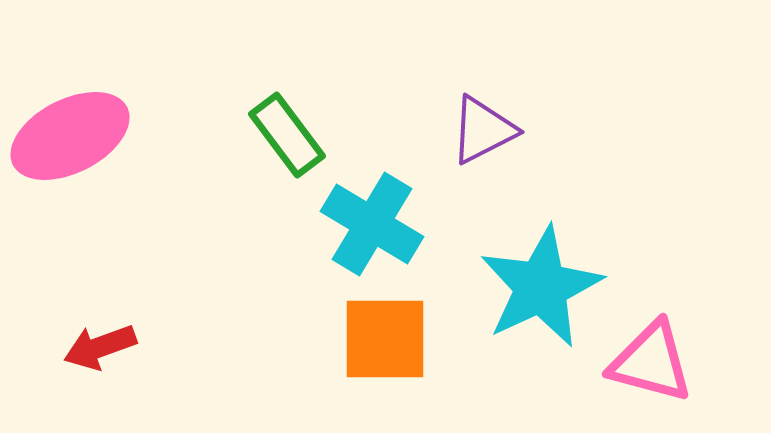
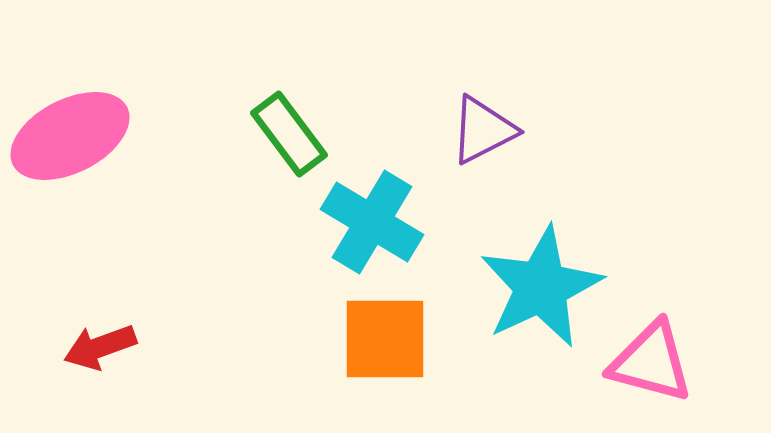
green rectangle: moved 2 px right, 1 px up
cyan cross: moved 2 px up
